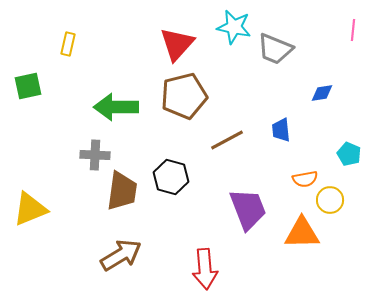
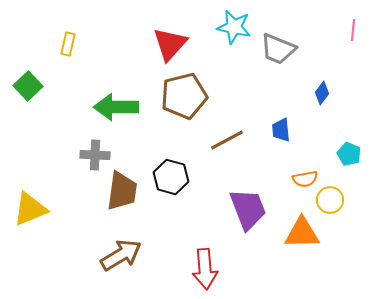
red triangle: moved 7 px left
gray trapezoid: moved 3 px right
green square: rotated 32 degrees counterclockwise
blue diamond: rotated 45 degrees counterclockwise
